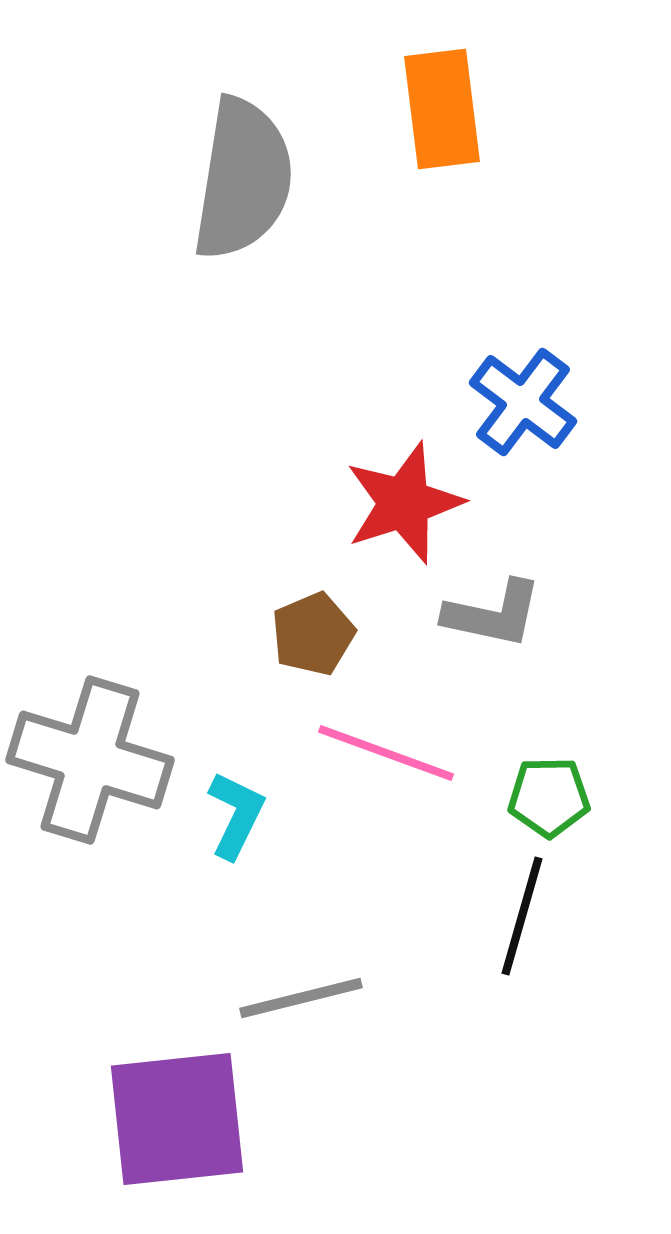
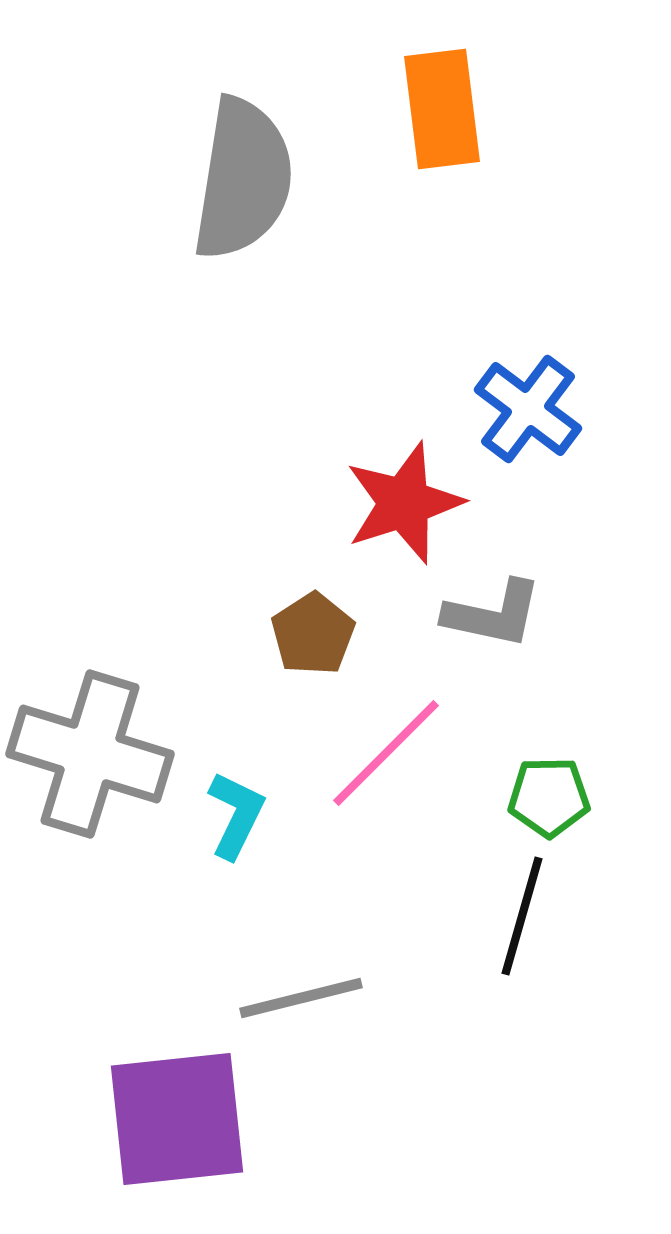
blue cross: moved 5 px right, 7 px down
brown pentagon: rotated 10 degrees counterclockwise
pink line: rotated 65 degrees counterclockwise
gray cross: moved 6 px up
